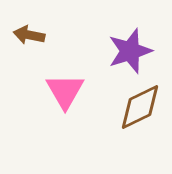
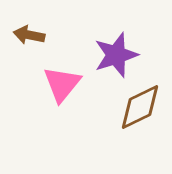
purple star: moved 14 px left, 4 px down
pink triangle: moved 3 px left, 7 px up; rotated 9 degrees clockwise
